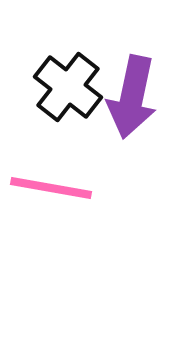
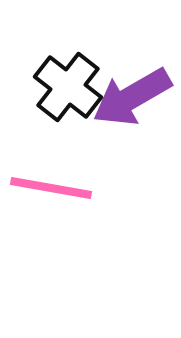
purple arrow: rotated 48 degrees clockwise
